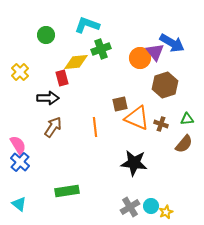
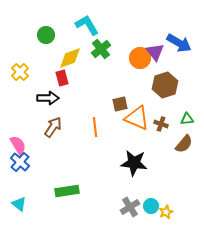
cyan L-shape: rotated 40 degrees clockwise
blue arrow: moved 7 px right
green cross: rotated 18 degrees counterclockwise
yellow diamond: moved 6 px left, 4 px up; rotated 15 degrees counterclockwise
